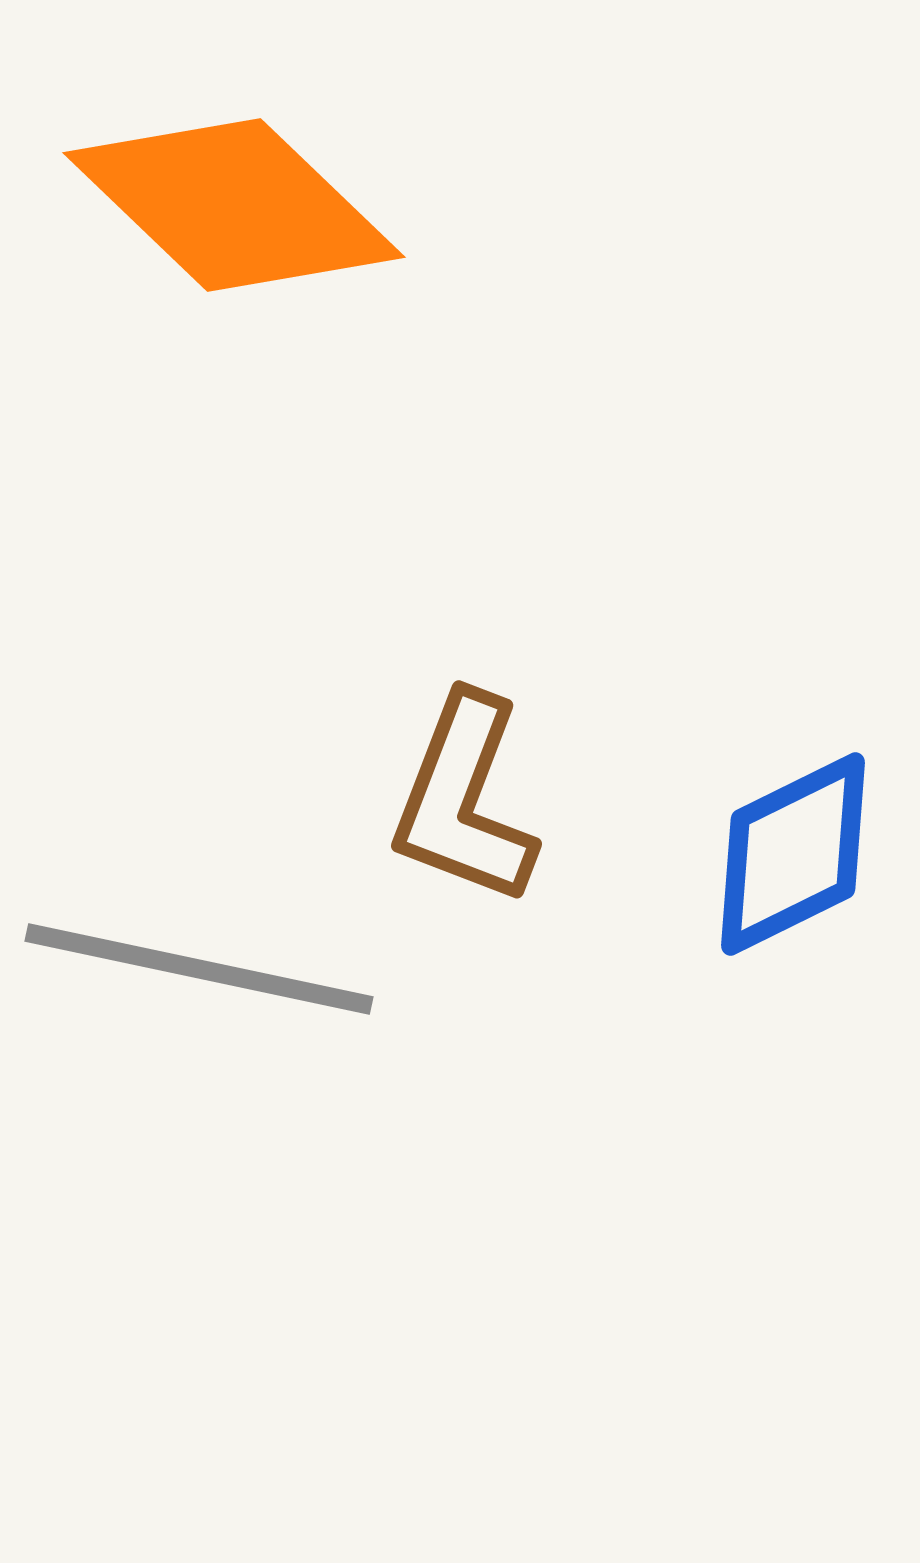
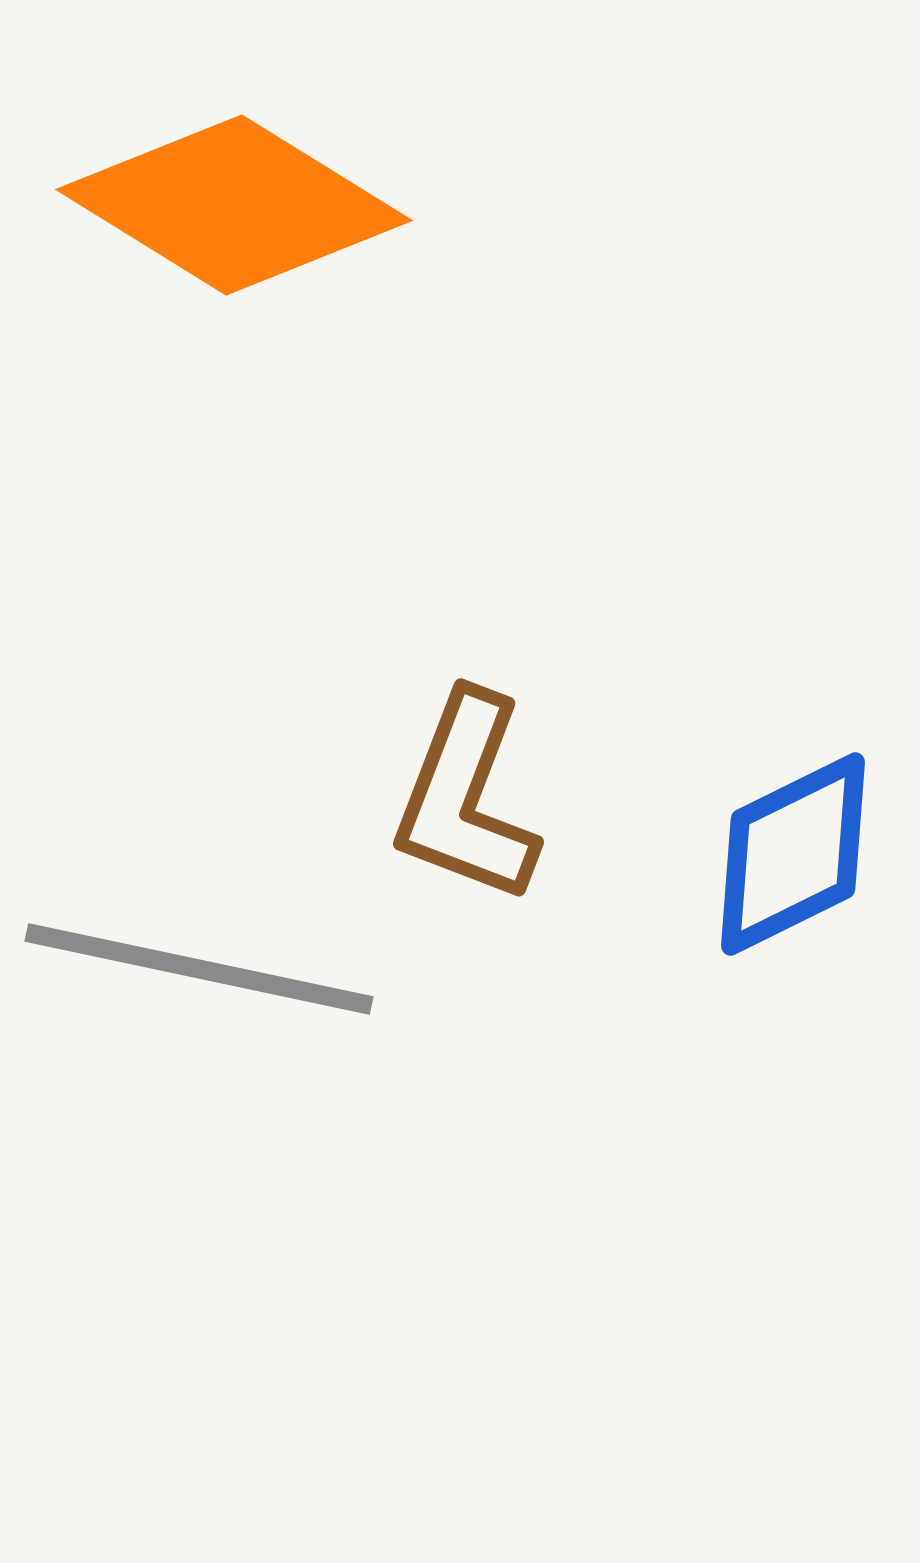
orange diamond: rotated 12 degrees counterclockwise
brown L-shape: moved 2 px right, 2 px up
